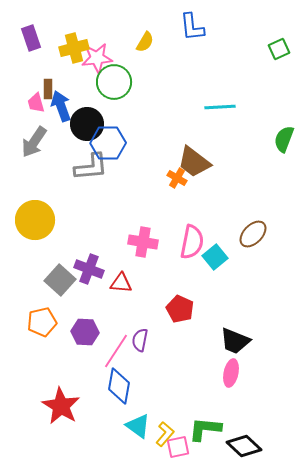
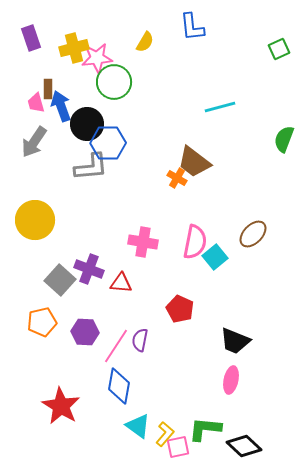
cyan line: rotated 12 degrees counterclockwise
pink semicircle: moved 3 px right
pink line: moved 5 px up
pink ellipse: moved 7 px down
